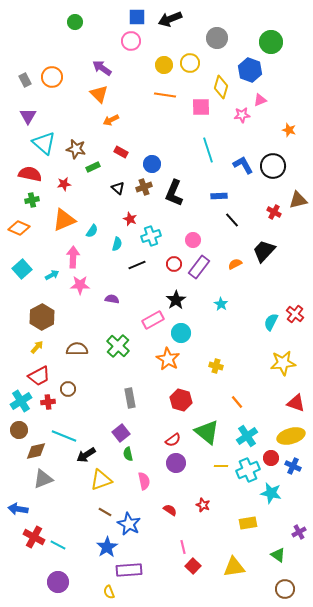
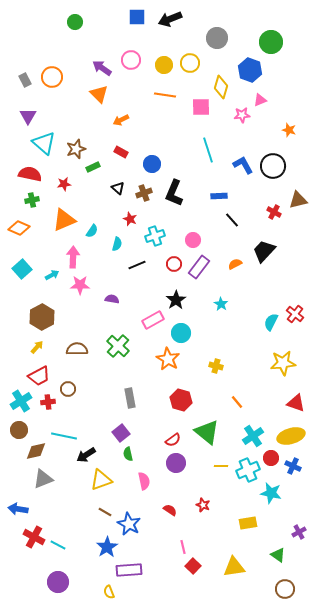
pink circle at (131, 41): moved 19 px down
orange arrow at (111, 120): moved 10 px right
brown star at (76, 149): rotated 30 degrees counterclockwise
brown cross at (144, 187): moved 6 px down
cyan cross at (151, 236): moved 4 px right
cyan line at (64, 436): rotated 10 degrees counterclockwise
cyan cross at (247, 436): moved 6 px right
